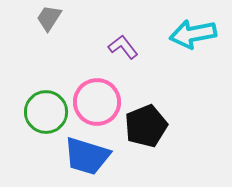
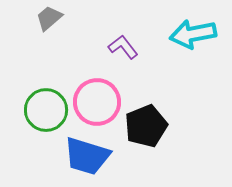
gray trapezoid: rotated 16 degrees clockwise
green circle: moved 2 px up
